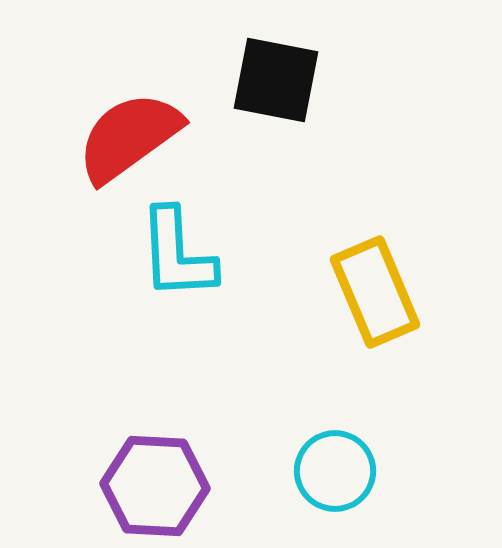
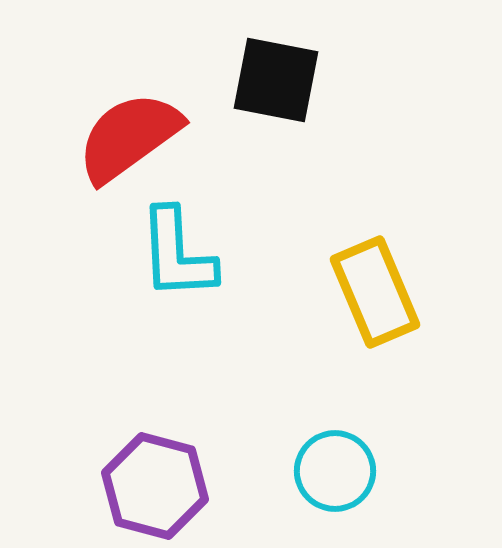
purple hexagon: rotated 12 degrees clockwise
